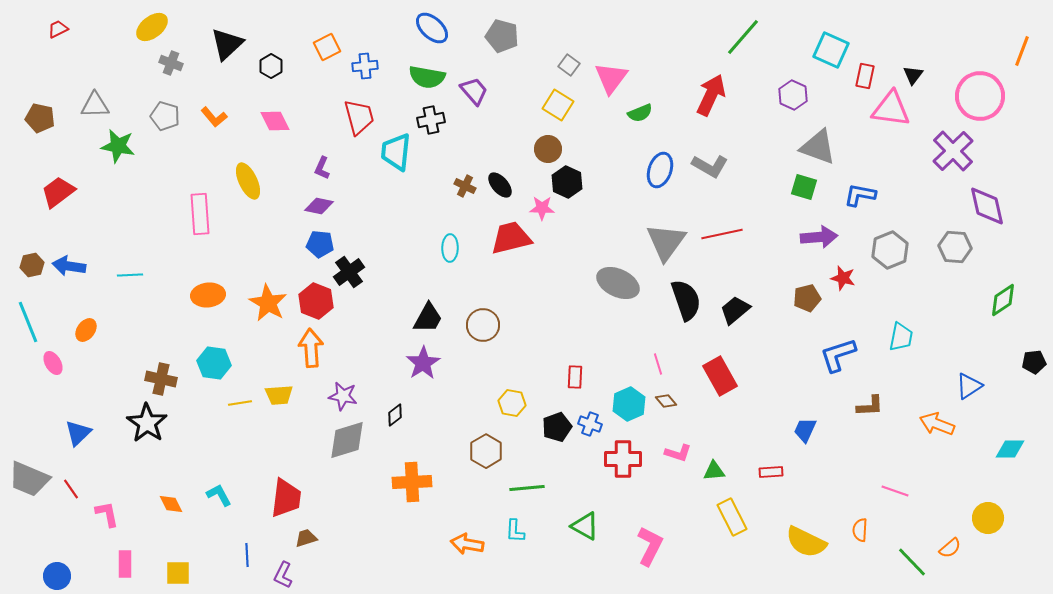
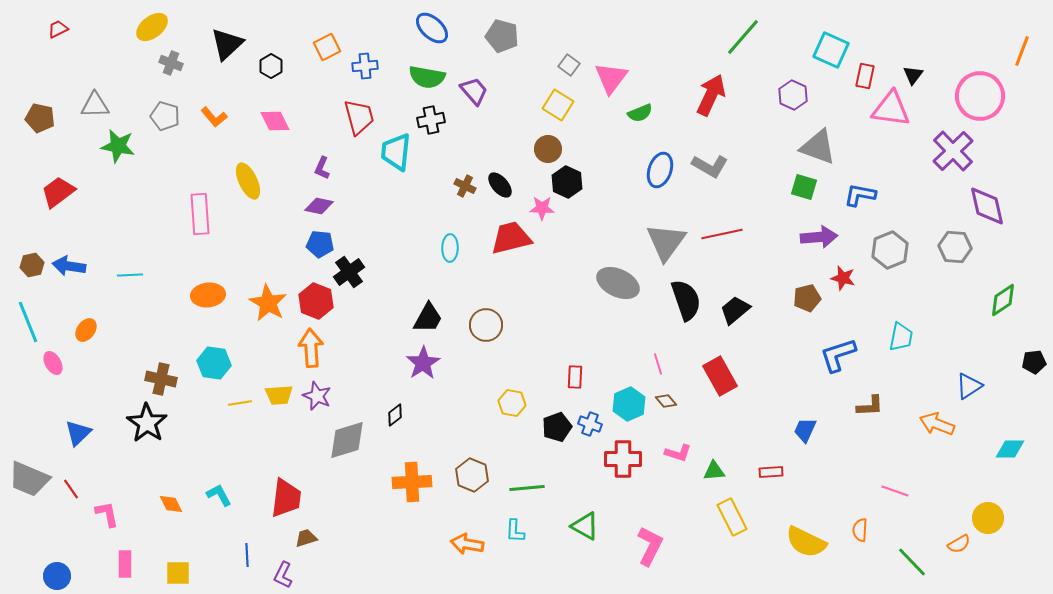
brown circle at (483, 325): moved 3 px right
purple star at (343, 396): moved 26 px left; rotated 12 degrees clockwise
brown hexagon at (486, 451): moved 14 px left, 24 px down; rotated 8 degrees counterclockwise
orange semicircle at (950, 548): moved 9 px right, 4 px up; rotated 10 degrees clockwise
